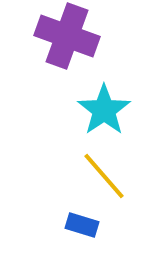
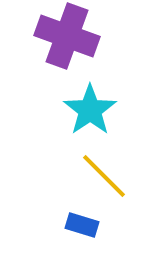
cyan star: moved 14 px left
yellow line: rotated 4 degrees counterclockwise
